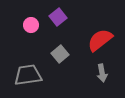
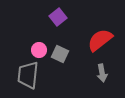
pink circle: moved 8 px right, 25 px down
gray square: rotated 24 degrees counterclockwise
gray trapezoid: rotated 76 degrees counterclockwise
